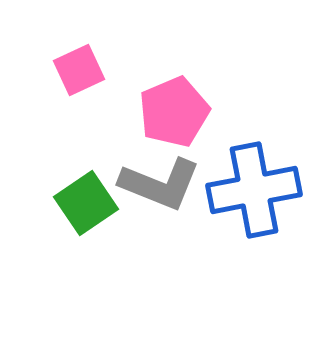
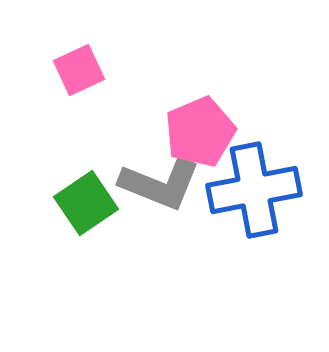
pink pentagon: moved 26 px right, 20 px down
